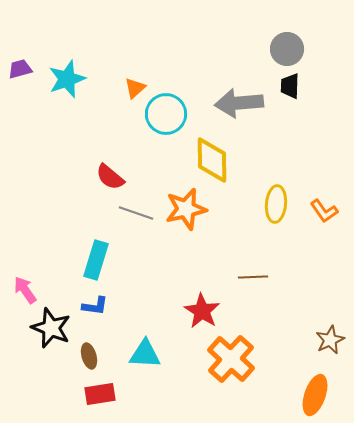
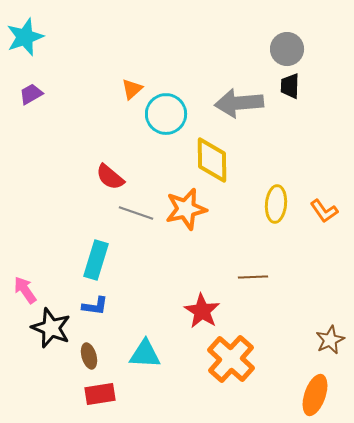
purple trapezoid: moved 11 px right, 25 px down; rotated 15 degrees counterclockwise
cyan star: moved 42 px left, 42 px up
orange triangle: moved 3 px left, 1 px down
